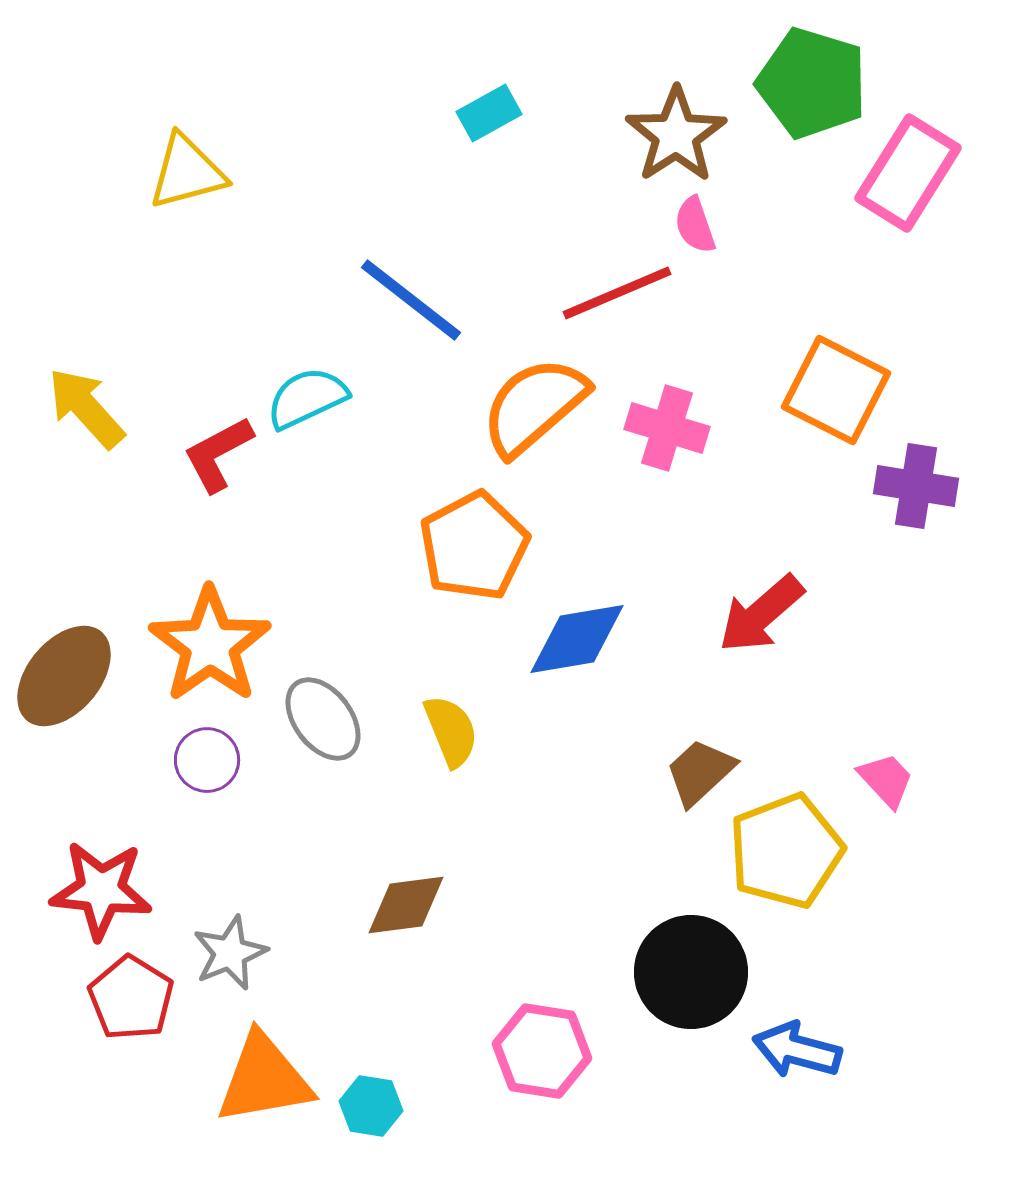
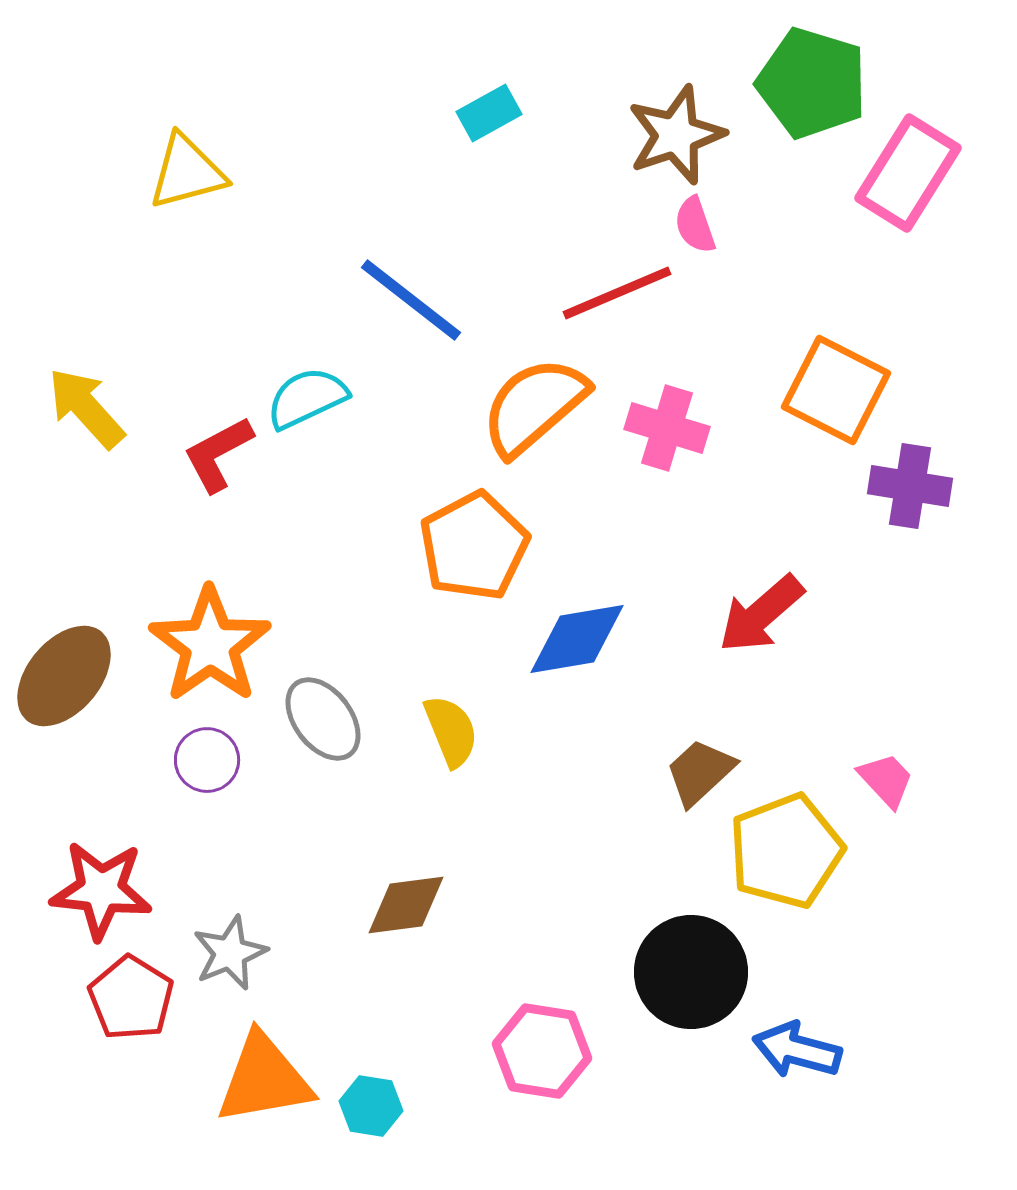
brown star: rotated 14 degrees clockwise
purple cross: moved 6 px left
